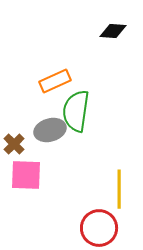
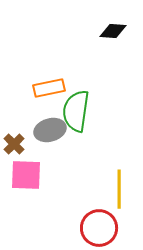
orange rectangle: moved 6 px left, 7 px down; rotated 12 degrees clockwise
